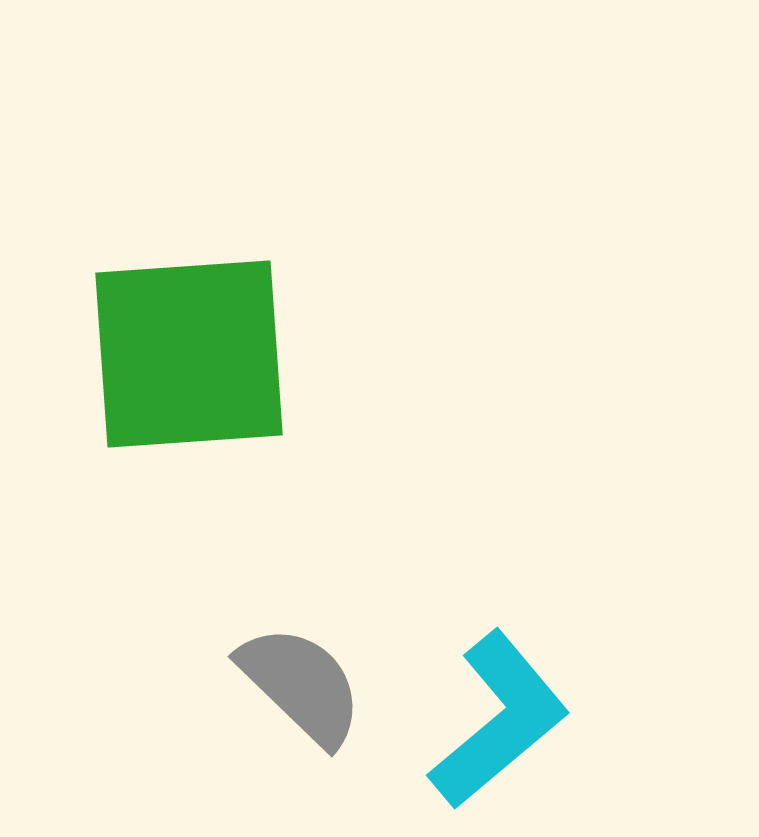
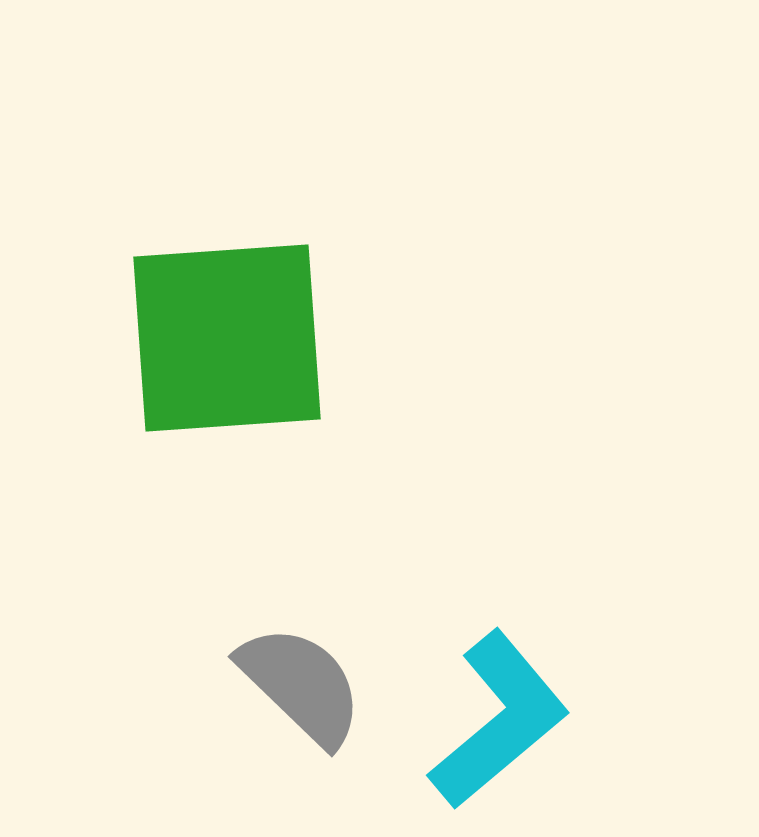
green square: moved 38 px right, 16 px up
